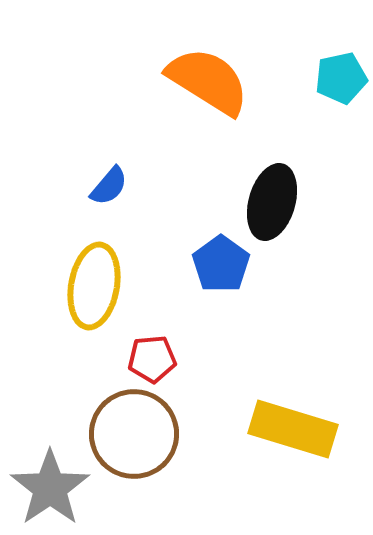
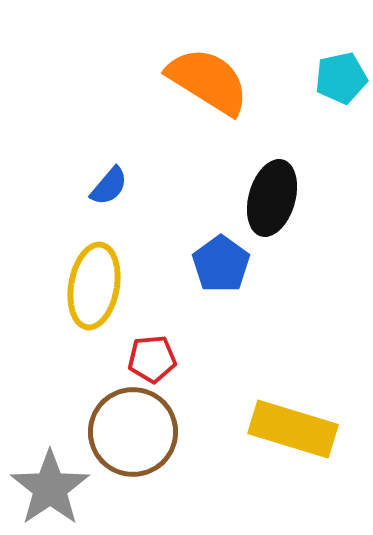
black ellipse: moved 4 px up
brown circle: moved 1 px left, 2 px up
